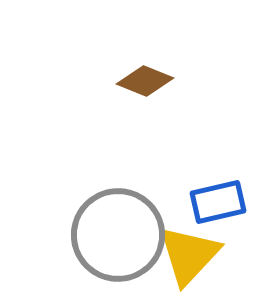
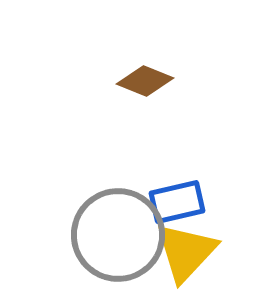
blue rectangle: moved 41 px left
yellow triangle: moved 3 px left, 3 px up
